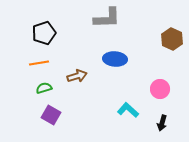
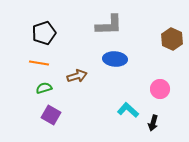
gray L-shape: moved 2 px right, 7 px down
orange line: rotated 18 degrees clockwise
black arrow: moved 9 px left
